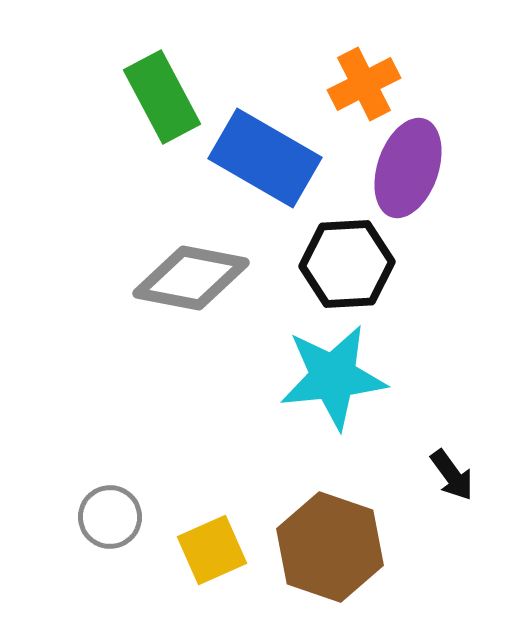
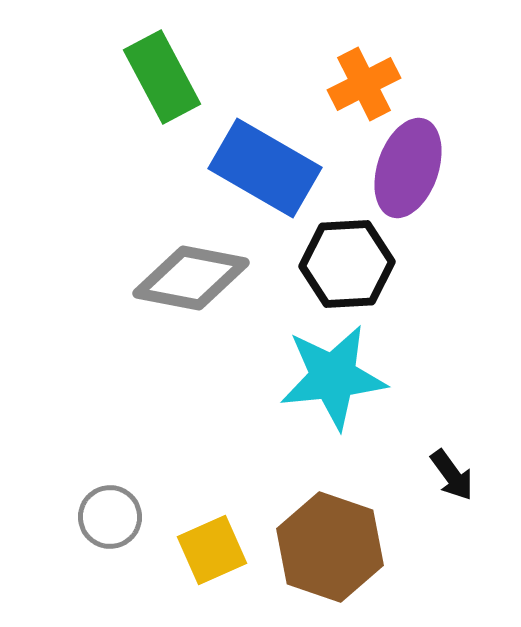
green rectangle: moved 20 px up
blue rectangle: moved 10 px down
